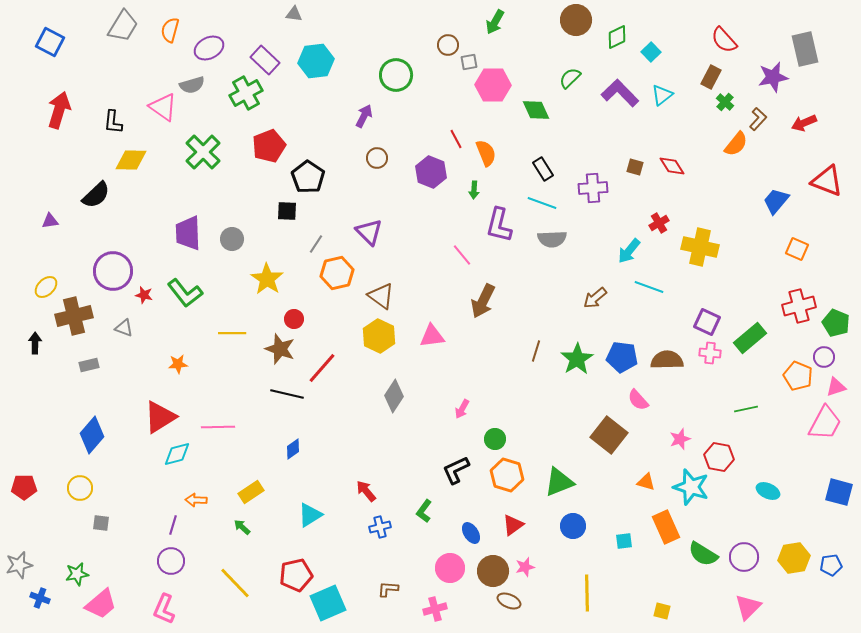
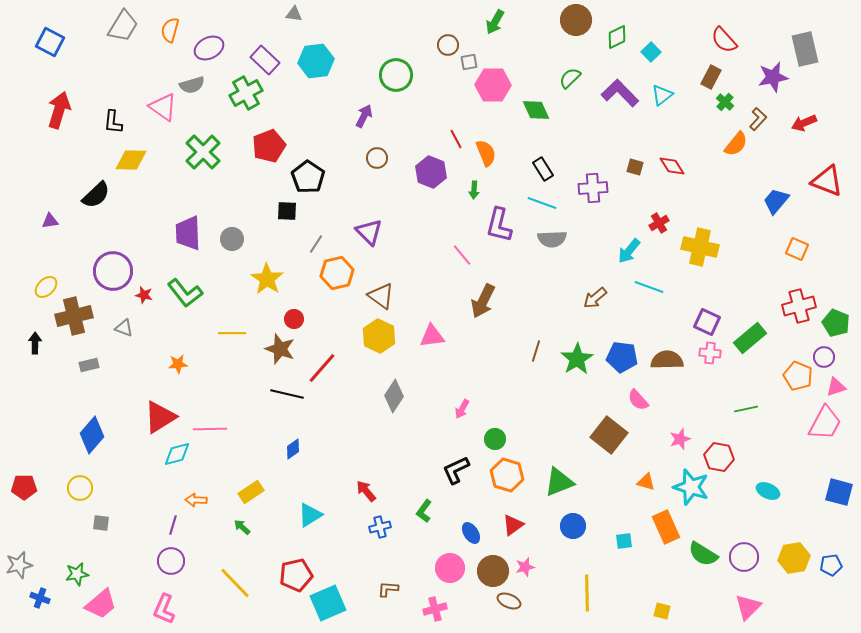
pink line at (218, 427): moved 8 px left, 2 px down
